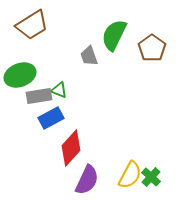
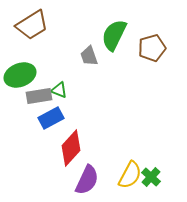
brown pentagon: rotated 20 degrees clockwise
